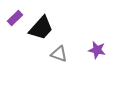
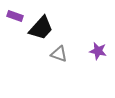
purple rectangle: moved 2 px up; rotated 63 degrees clockwise
purple star: moved 1 px right, 1 px down
